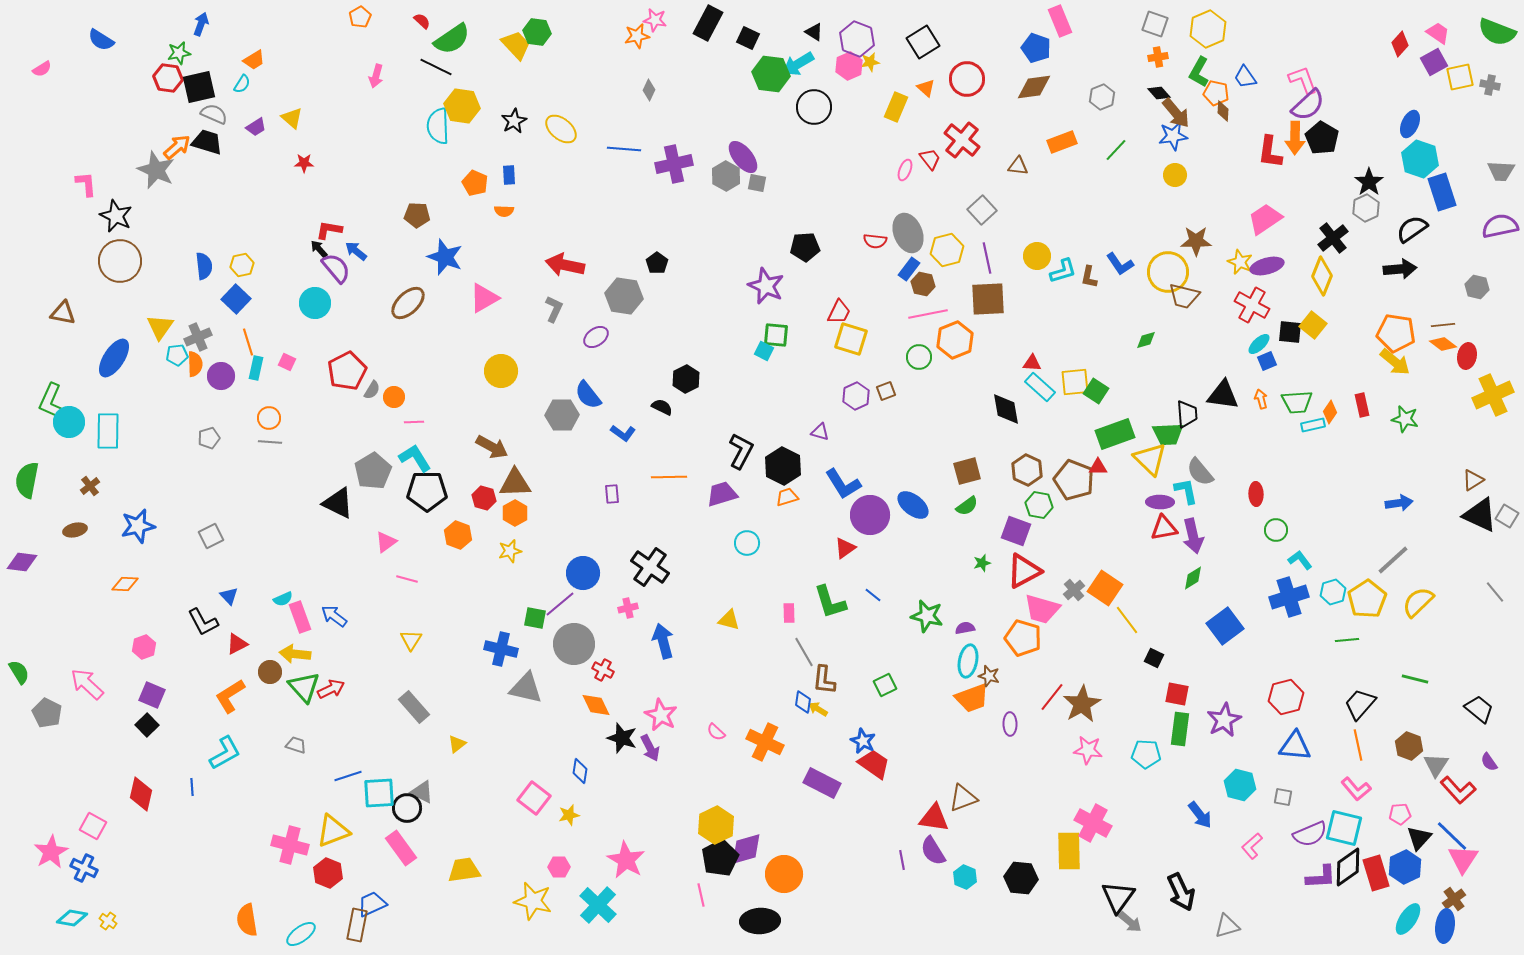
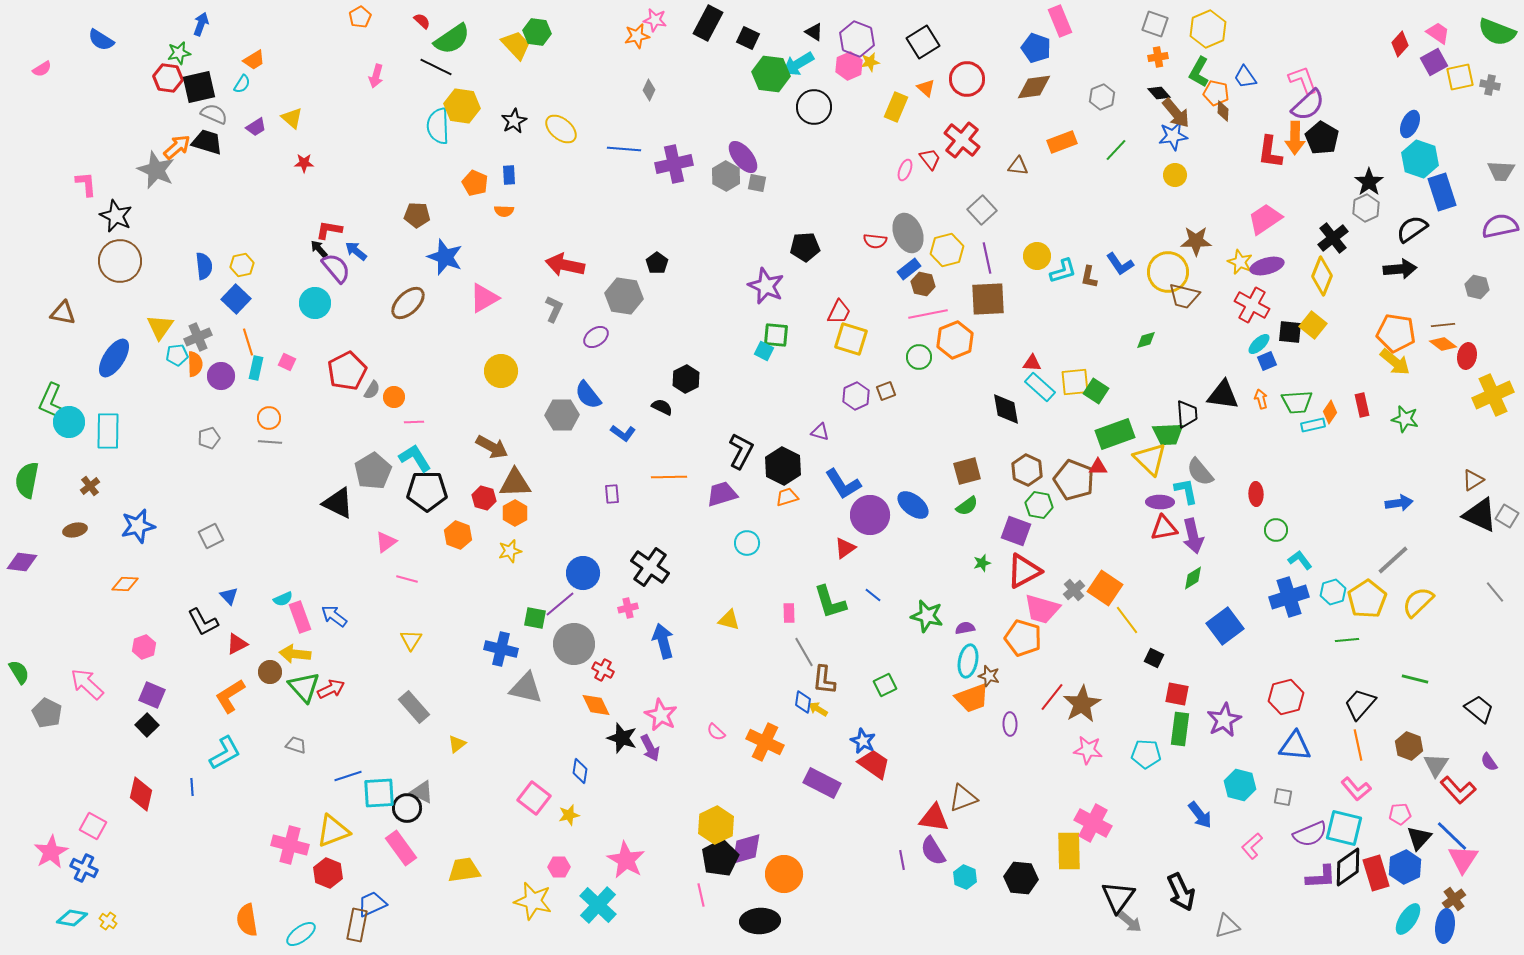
blue rectangle at (909, 269): rotated 15 degrees clockwise
